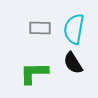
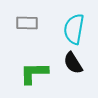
gray rectangle: moved 13 px left, 5 px up
